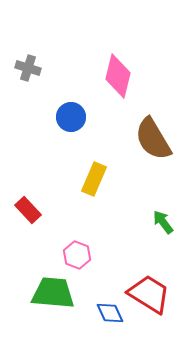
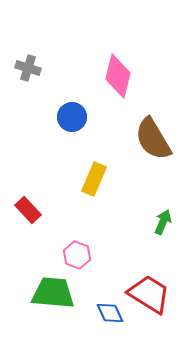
blue circle: moved 1 px right
green arrow: rotated 60 degrees clockwise
